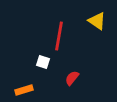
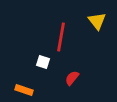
yellow triangle: rotated 18 degrees clockwise
red line: moved 2 px right, 1 px down
orange rectangle: rotated 36 degrees clockwise
